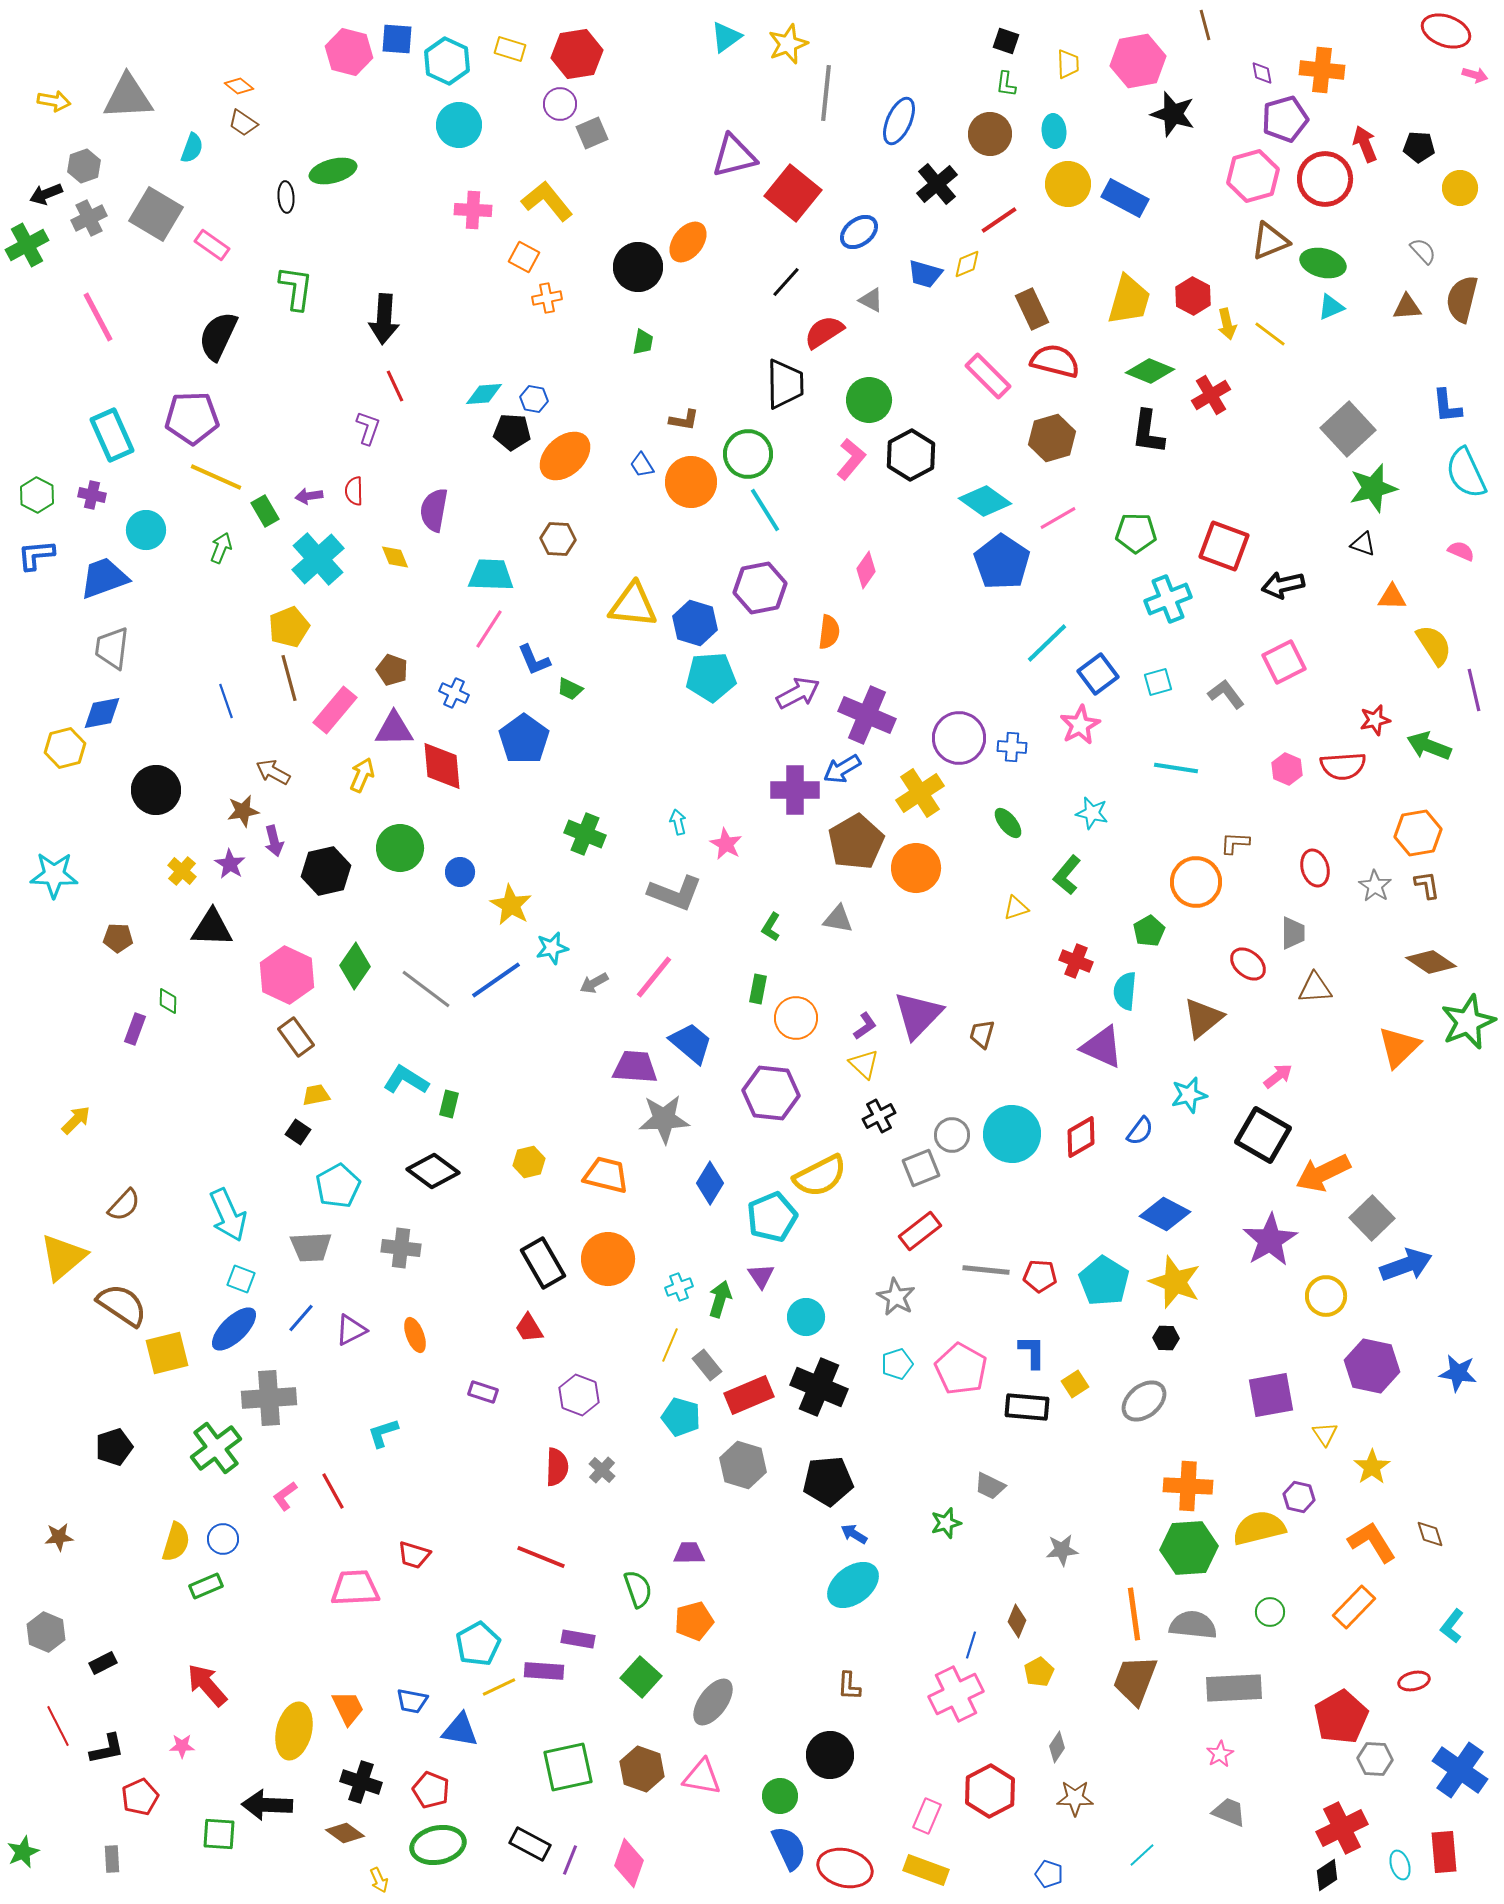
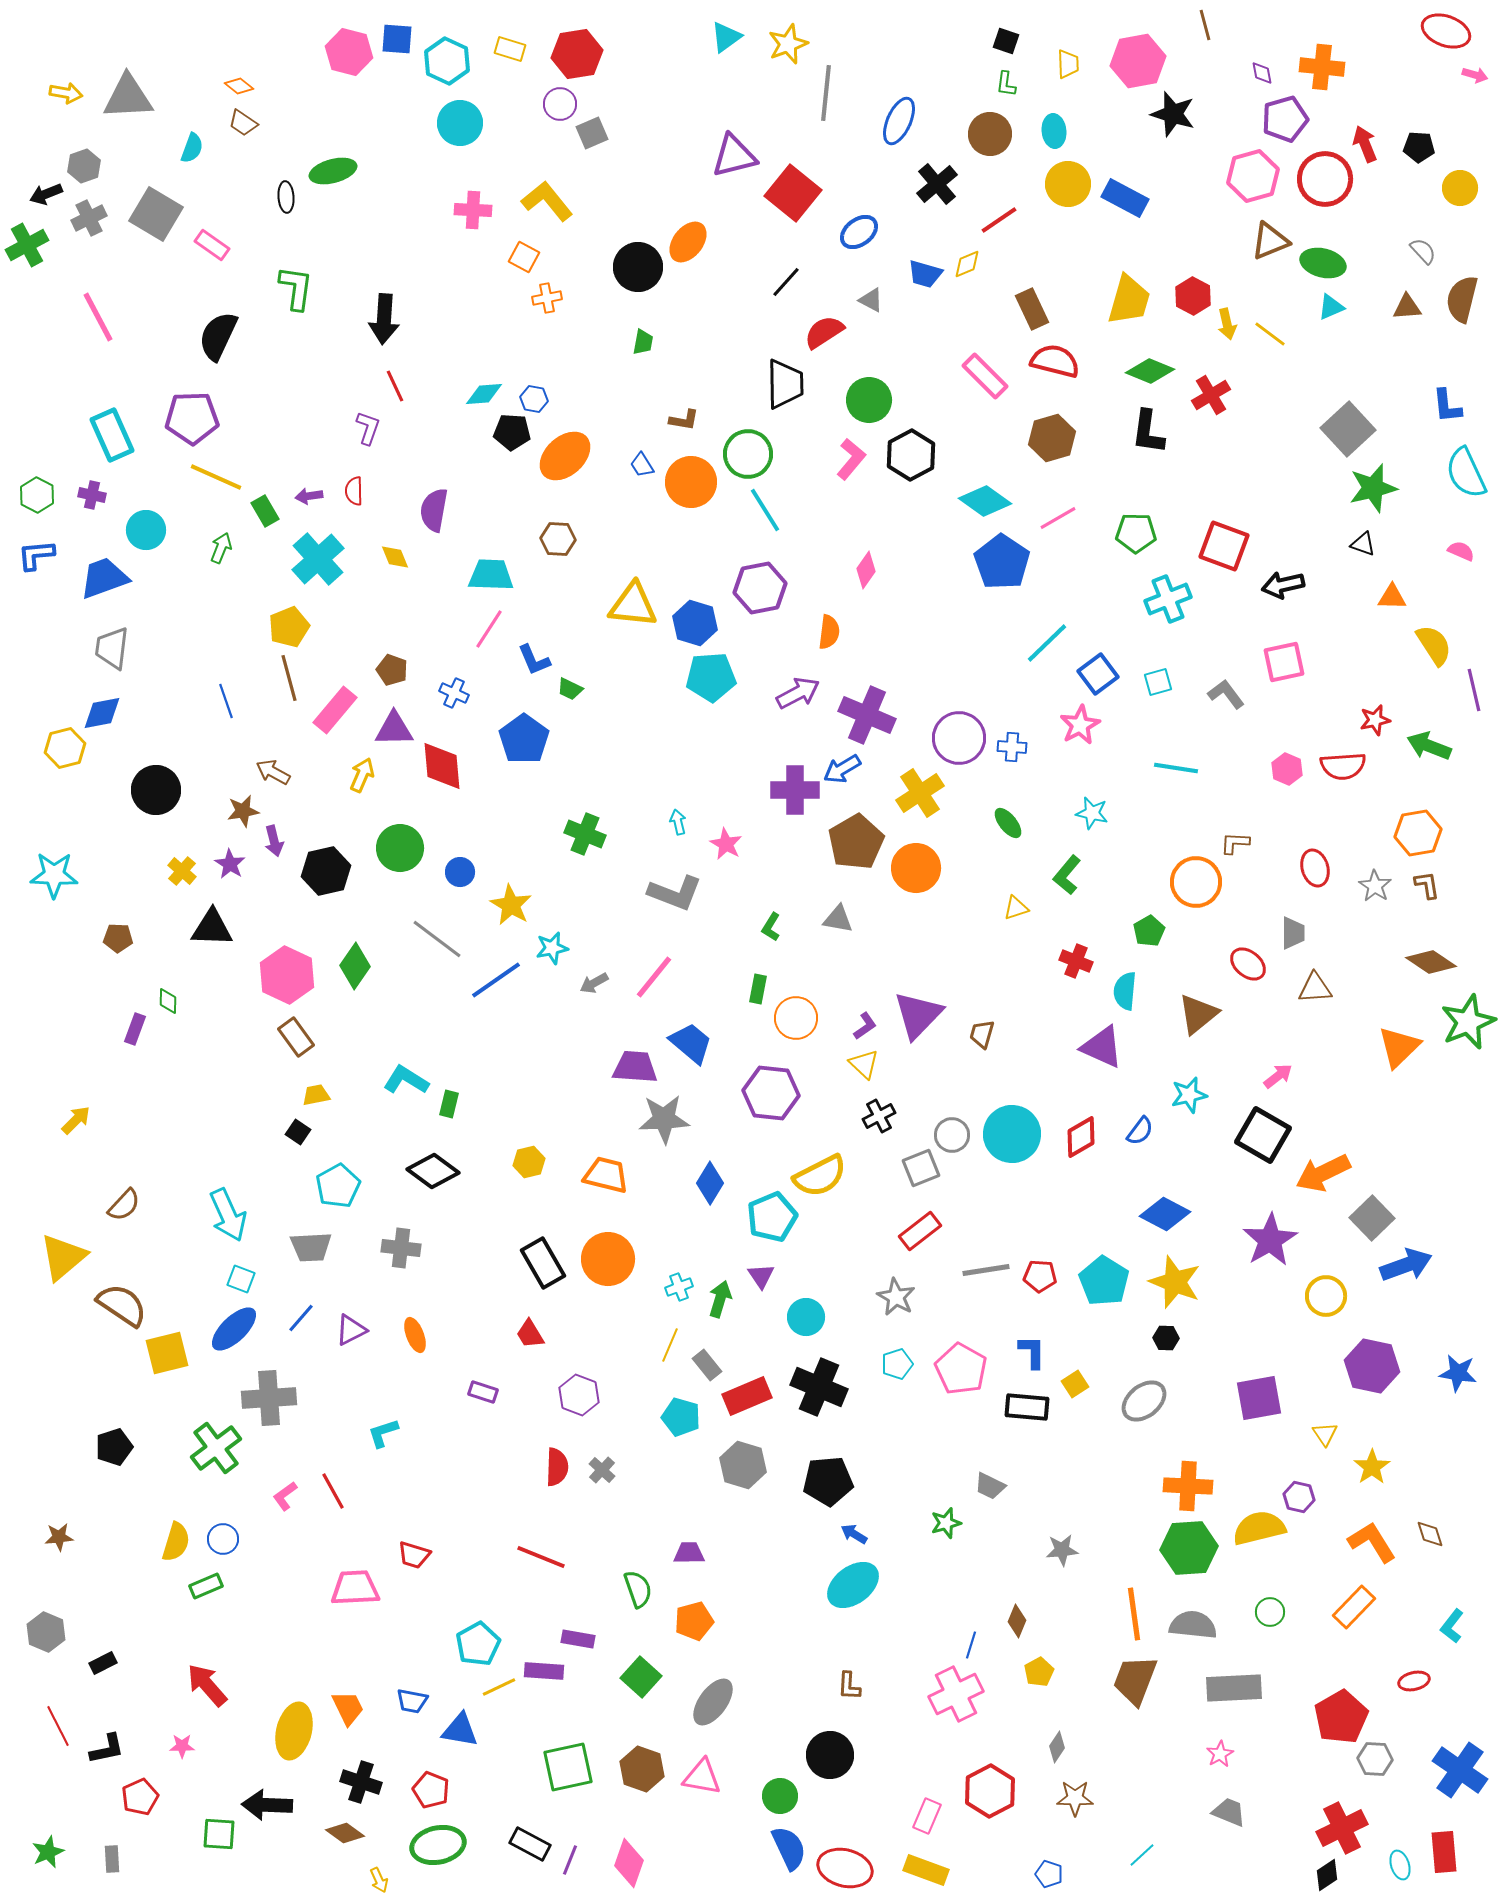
orange cross at (1322, 70): moved 3 px up
yellow arrow at (54, 101): moved 12 px right, 8 px up
cyan circle at (459, 125): moved 1 px right, 2 px up
pink rectangle at (988, 376): moved 3 px left
pink square at (1284, 662): rotated 15 degrees clockwise
gray line at (426, 989): moved 11 px right, 50 px up
brown triangle at (1203, 1018): moved 5 px left, 4 px up
gray line at (986, 1270): rotated 15 degrees counterclockwise
red trapezoid at (529, 1328): moved 1 px right, 6 px down
red rectangle at (749, 1395): moved 2 px left, 1 px down
purple square at (1271, 1395): moved 12 px left, 3 px down
green star at (23, 1852): moved 25 px right
